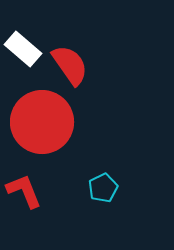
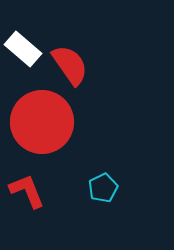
red L-shape: moved 3 px right
